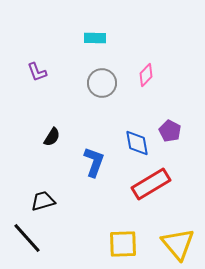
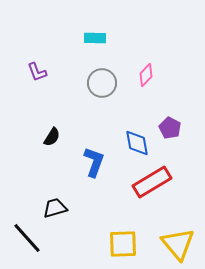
purple pentagon: moved 3 px up
red rectangle: moved 1 px right, 2 px up
black trapezoid: moved 12 px right, 7 px down
